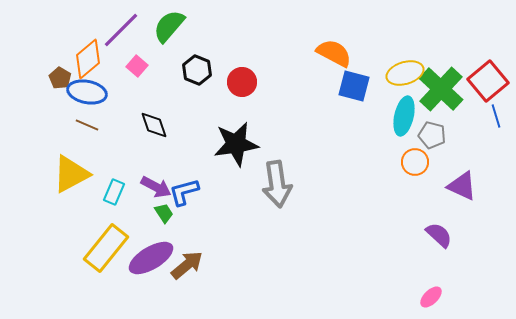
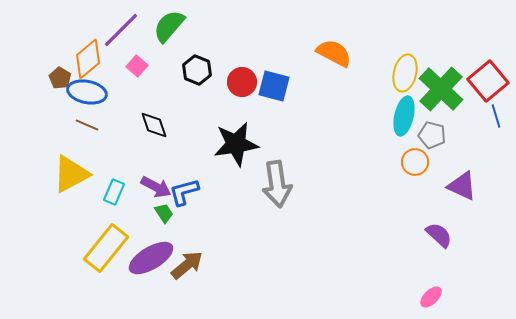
yellow ellipse: rotated 60 degrees counterclockwise
blue square: moved 80 px left
